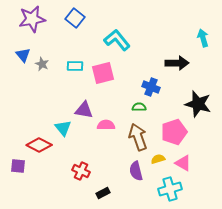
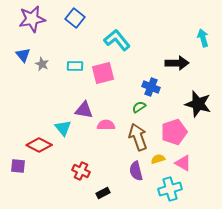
green semicircle: rotated 32 degrees counterclockwise
